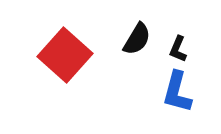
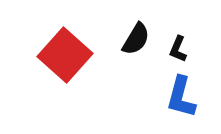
black semicircle: moved 1 px left
blue L-shape: moved 4 px right, 5 px down
